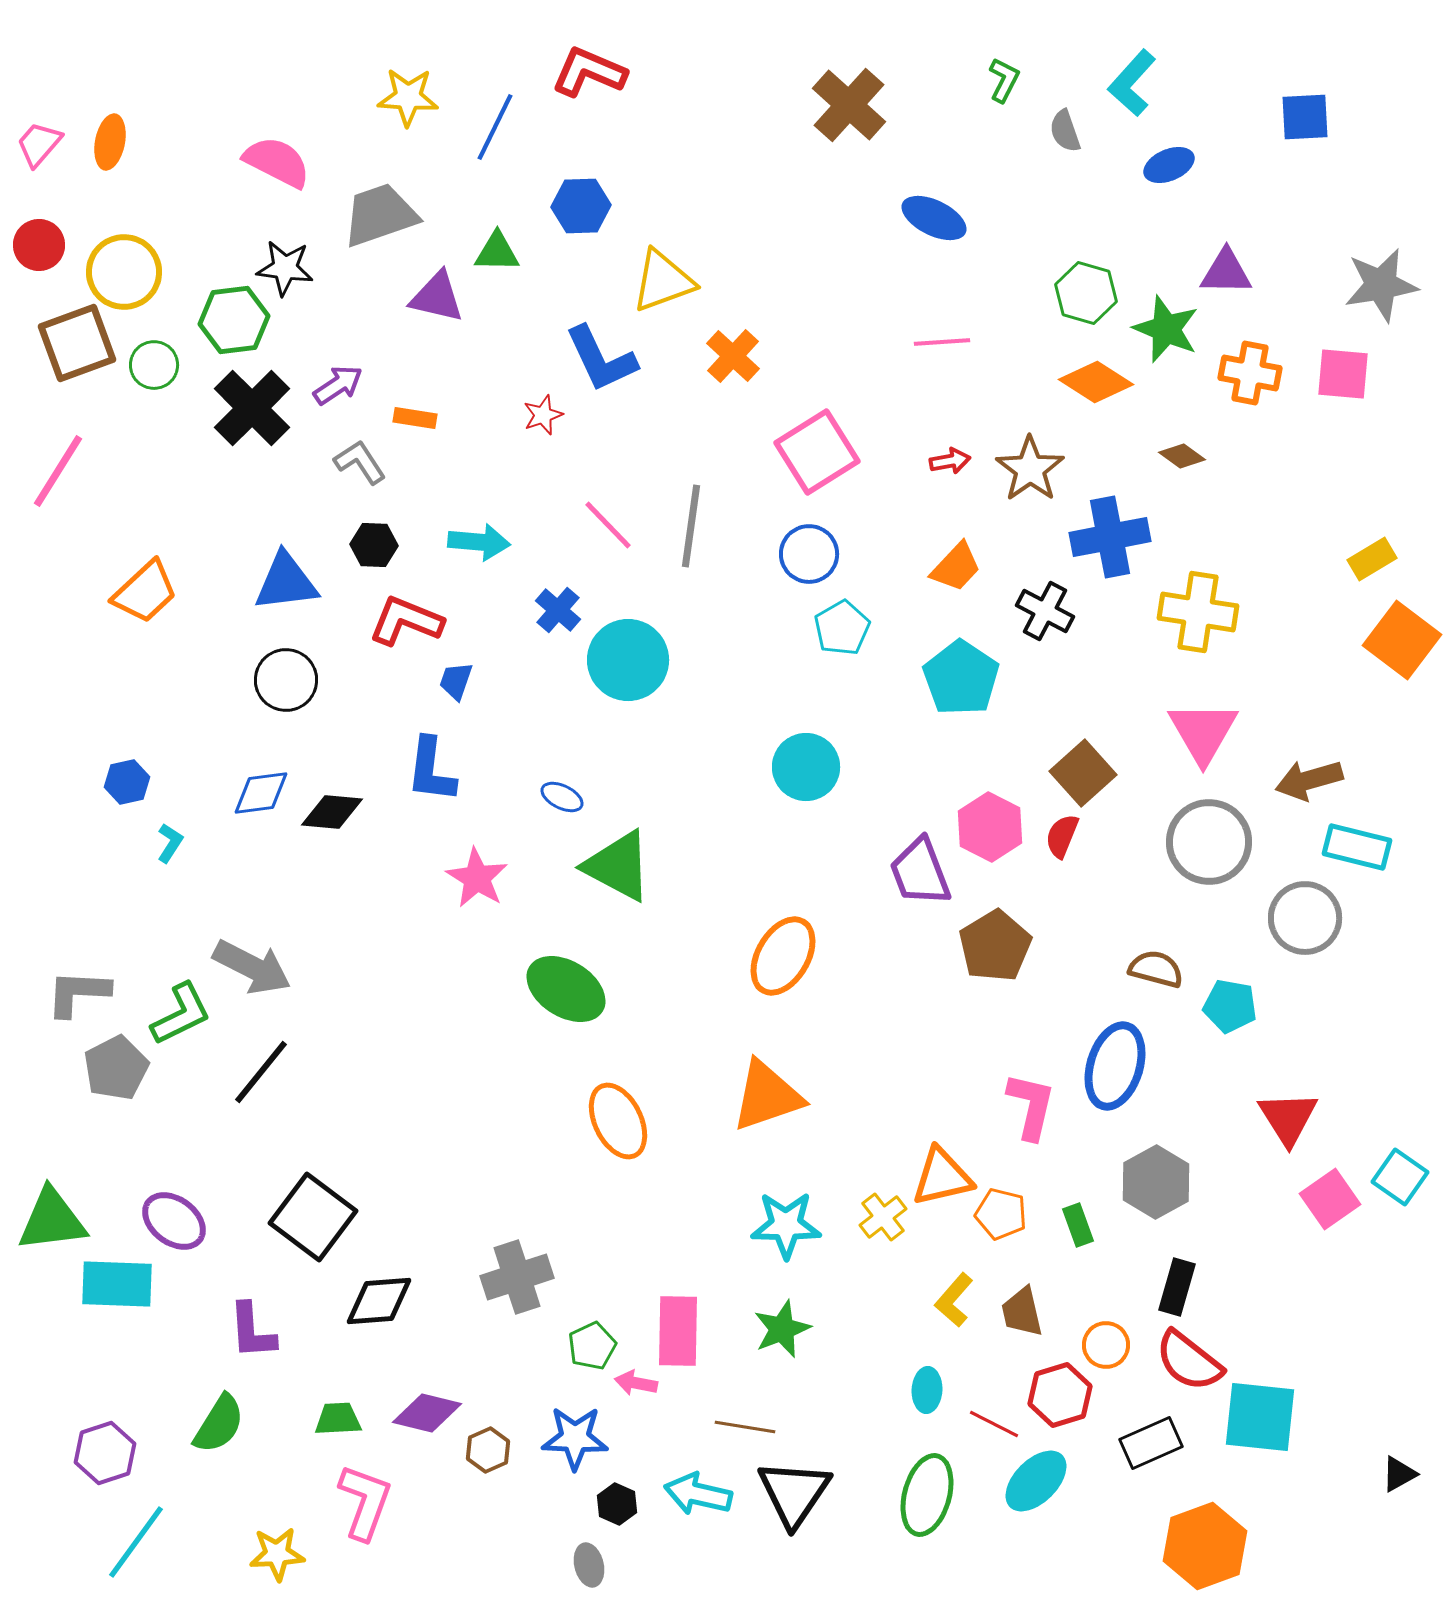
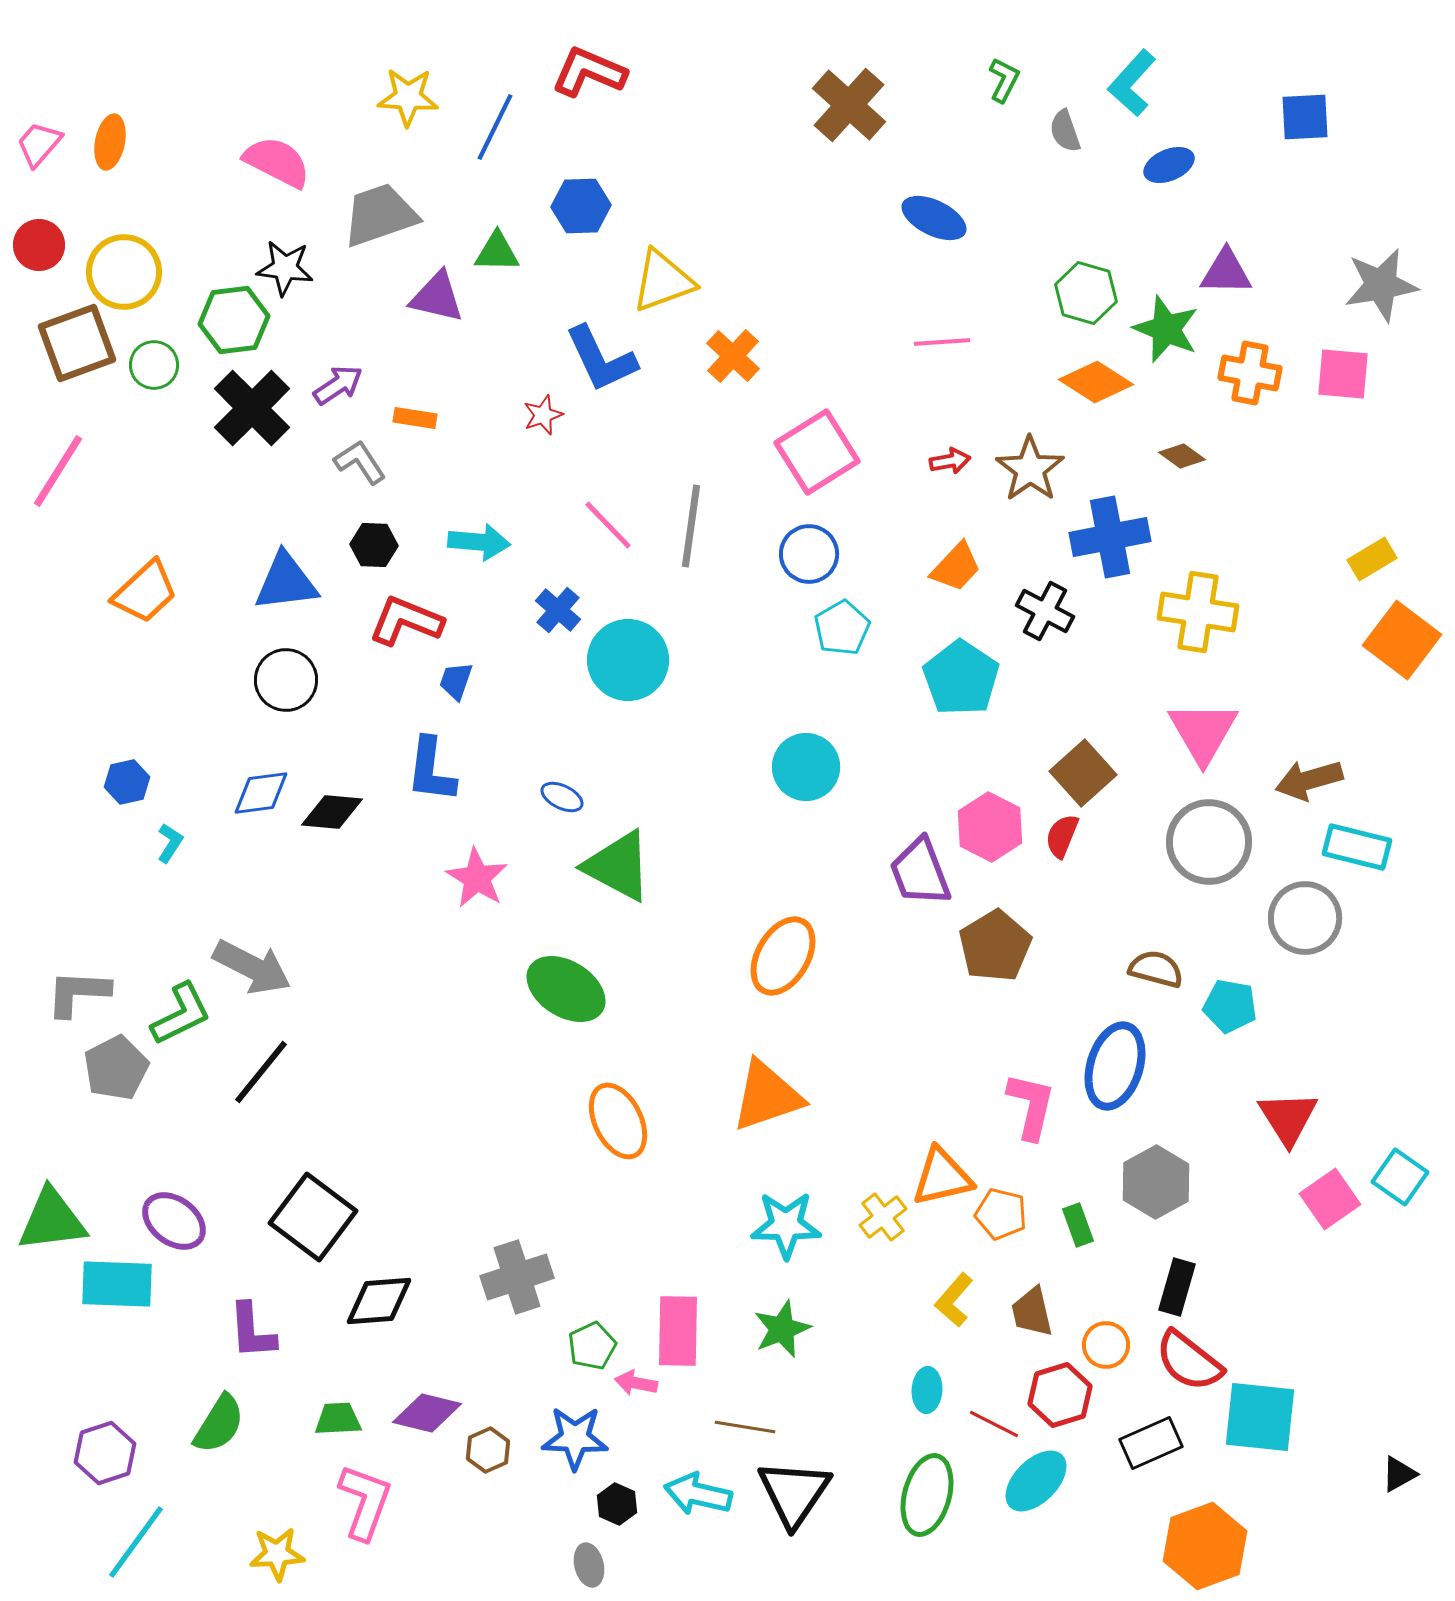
brown trapezoid at (1022, 1312): moved 10 px right
